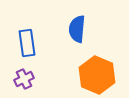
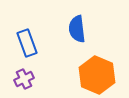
blue semicircle: rotated 12 degrees counterclockwise
blue rectangle: rotated 12 degrees counterclockwise
